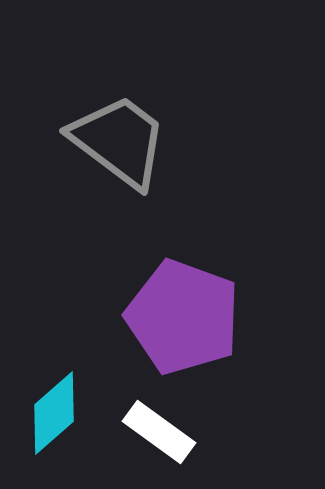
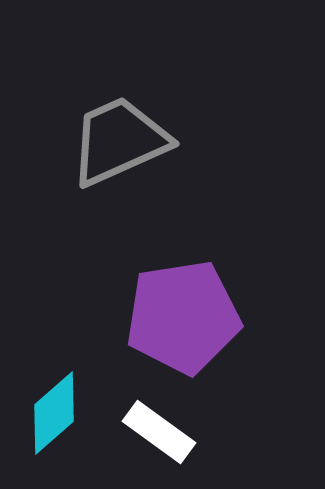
gray trapezoid: rotated 61 degrees counterclockwise
purple pentagon: rotated 29 degrees counterclockwise
